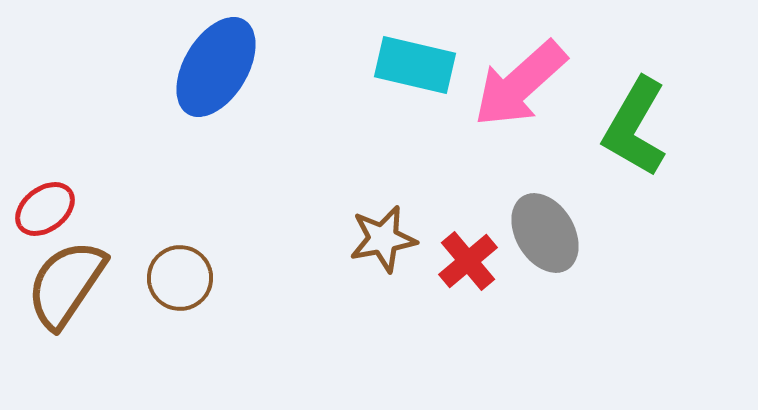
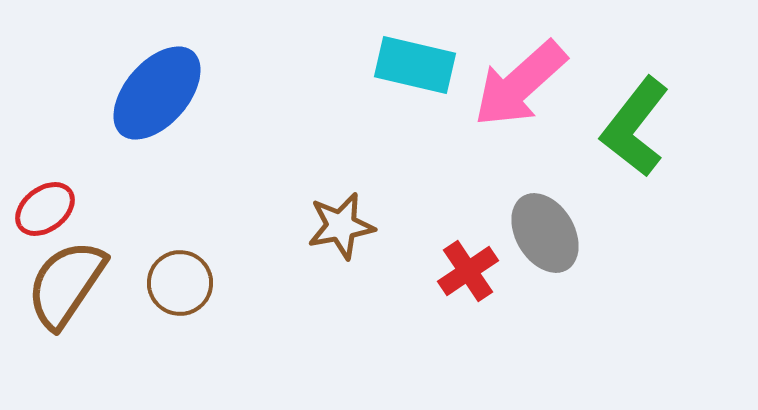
blue ellipse: moved 59 px left, 26 px down; rotated 10 degrees clockwise
green L-shape: rotated 8 degrees clockwise
brown star: moved 42 px left, 13 px up
red cross: moved 10 px down; rotated 6 degrees clockwise
brown circle: moved 5 px down
